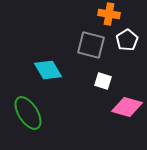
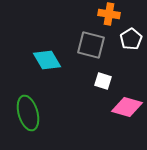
white pentagon: moved 4 px right, 1 px up
cyan diamond: moved 1 px left, 10 px up
green ellipse: rotated 16 degrees clockwise
